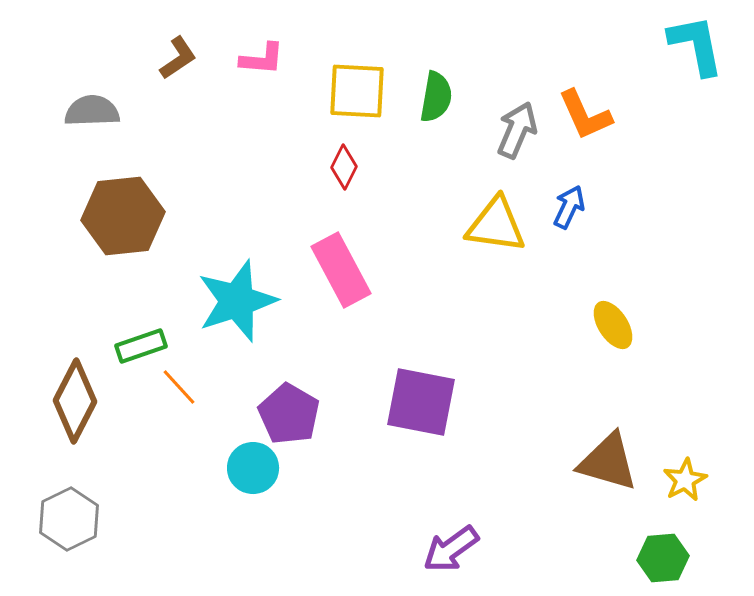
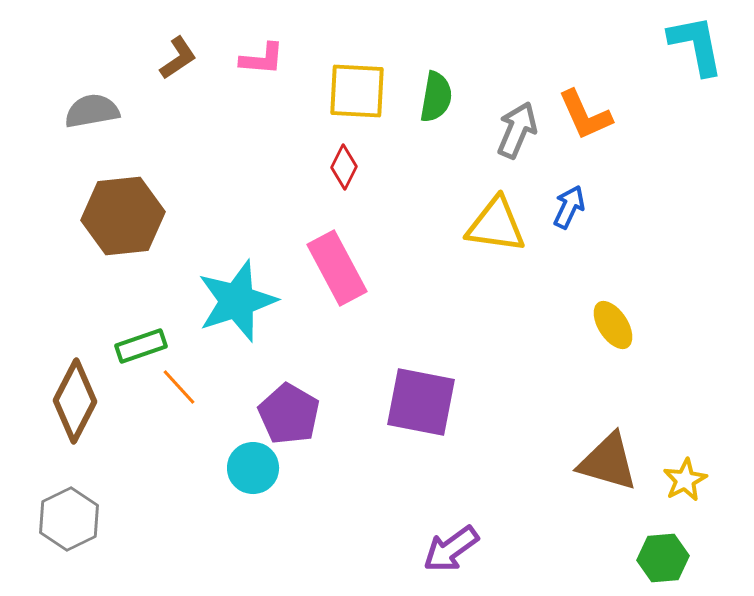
gray semicircle: rotated 8 degrees counterclockwise
pink rectangle: moved 4 px left, 2 px up
